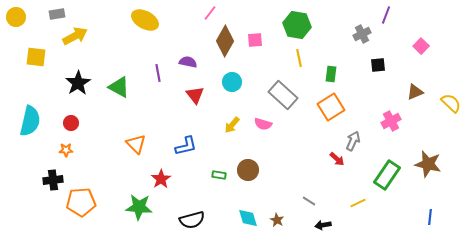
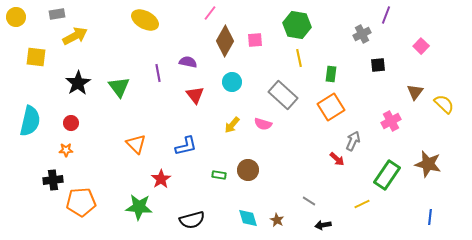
green triangle at (119, 87): rotated 25 degrees clockwise
brown triangle at (415, 92): rotated 30 degrees counterclockwise
yellow semicircle at (451, 103): moved 7 px left, 1 px down
yellow line at (358, 203): moved 4 px right, 1 px down
